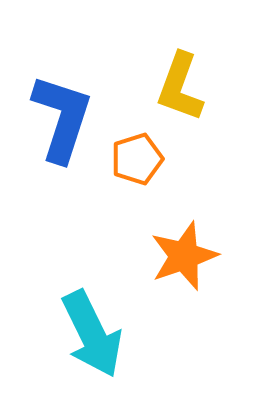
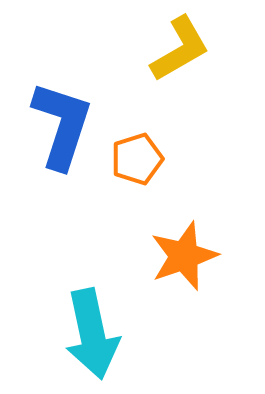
yellow L-shape: moved 38 px up; rotated 140 degrees counterclockwise
blue L-shape: moved 7 px down
cyan arrow: rotated 14 degrees clockwise
